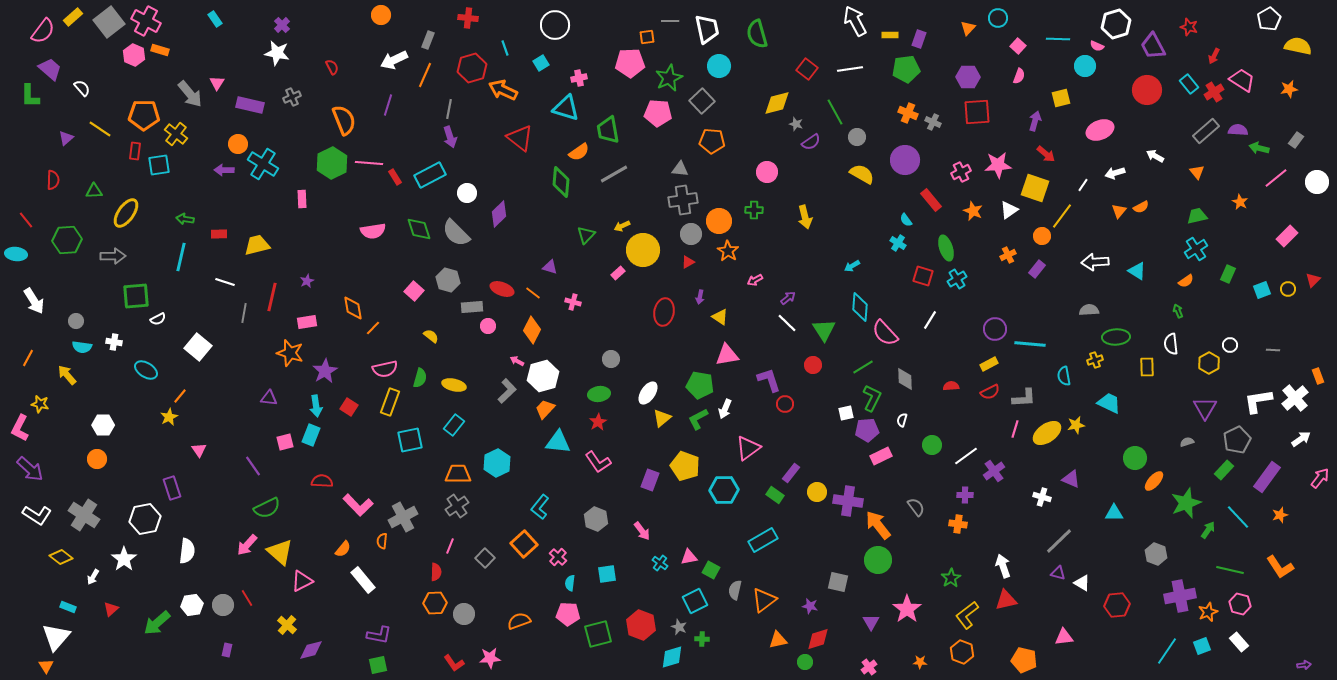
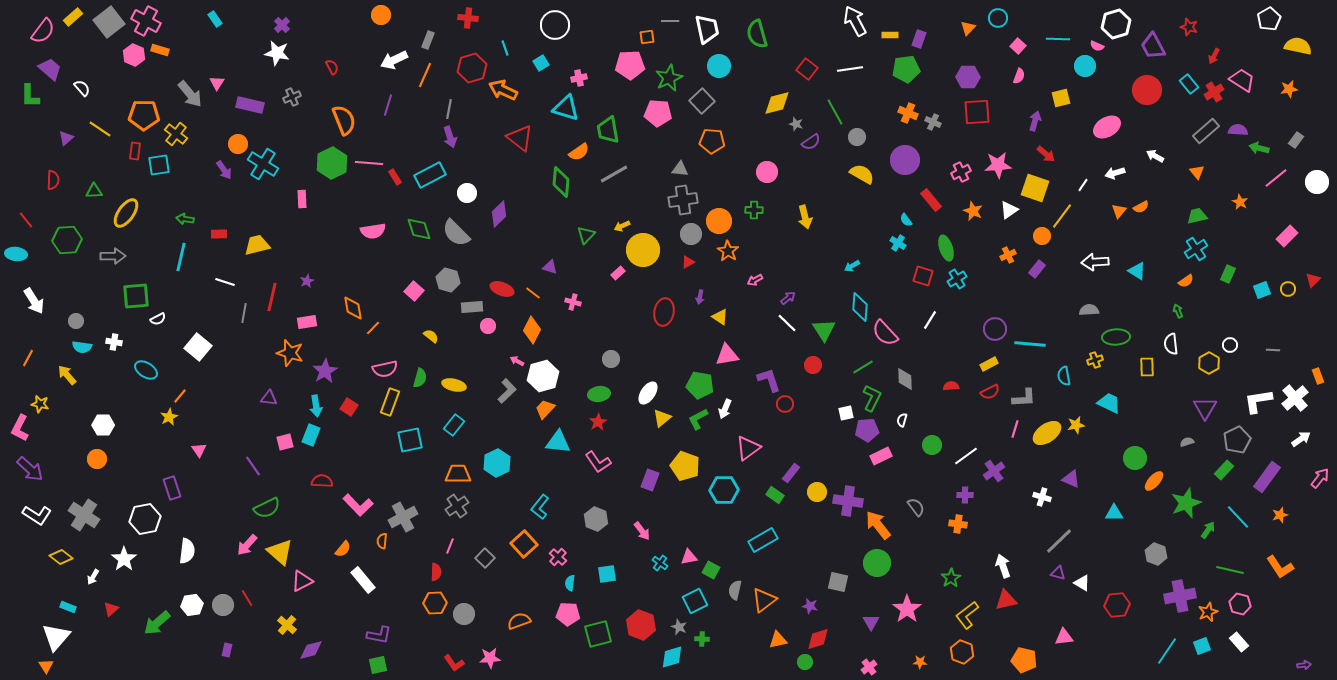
pink pentagon at (630, 63): moved 2 px down
pink ellipse at (1100, 130): moved 7 px right, 3 px up; rotated 8 degrees counterclockwise
purple arrow at (224, 170): rotated 126 degrees counterclockwise
green circle at (878, 560): moved 1 px left, 3 px down
